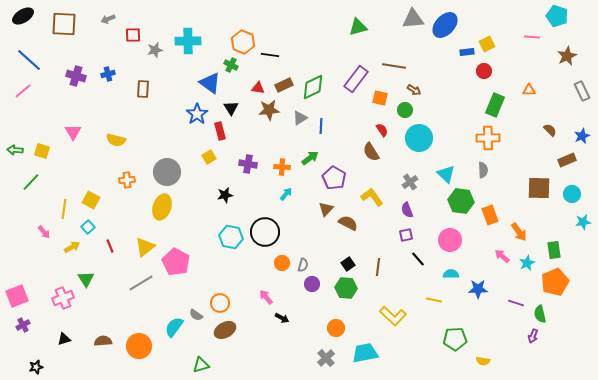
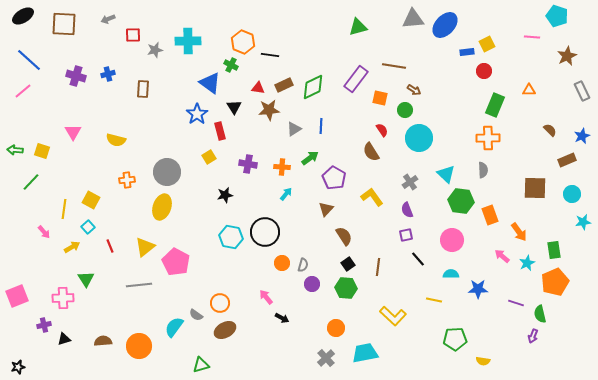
black triangle at (231, 108): moved 3 px right, 1 px up
gray triangle at (300, 118): moved 6 px left, 11 px down
brown square at (539, 188): moved 4 px left
brown semicircle at (348, 223): moved 4 px left, 13 px down; rotated 30 degrees clockwise
pink circle at (450, 240): moved 2 px right
gray line at (141, 283): moved 2 px left, 2 px down; rotated 25 degrees clockwise
pink cross at (63, 298): rotated 20 degrees clockwise
purple cross at (23, 325): moved 21 px right; rotated 16 degrees clockwise
black star at (36, 367): moved 18 px left
